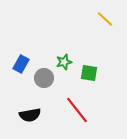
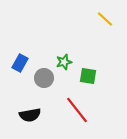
blue rectangle: moved 1 px left, 1 px up
green square: moved 1 px left, 3 px down
